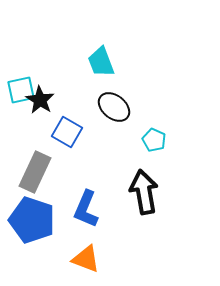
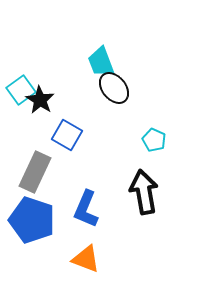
cyan square: rotated 24 degrees counterclockwise
black ellipse: moved 19 px up; rotated 12 degrees clockwise
blue square: moved 3 px down
